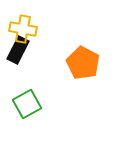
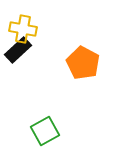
black rectangle: rotated 20 degrees clockwise
green square: moved 18 px right, 27 px down
